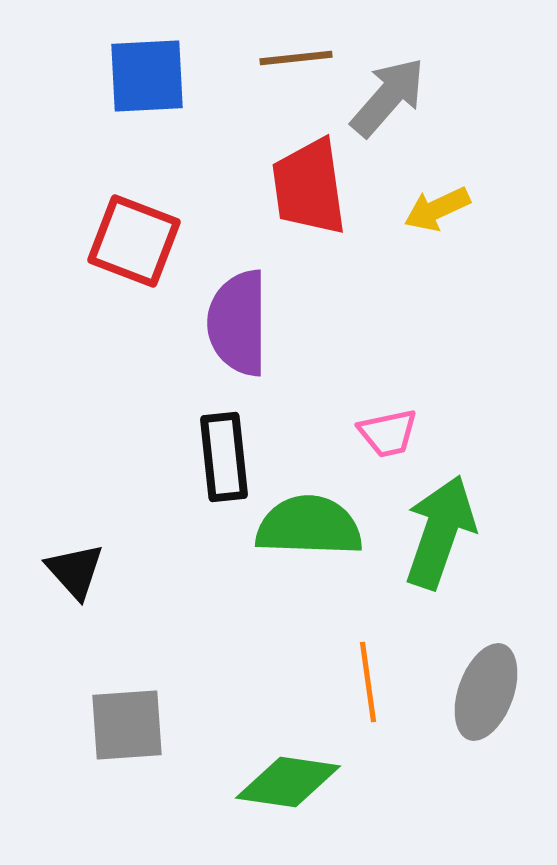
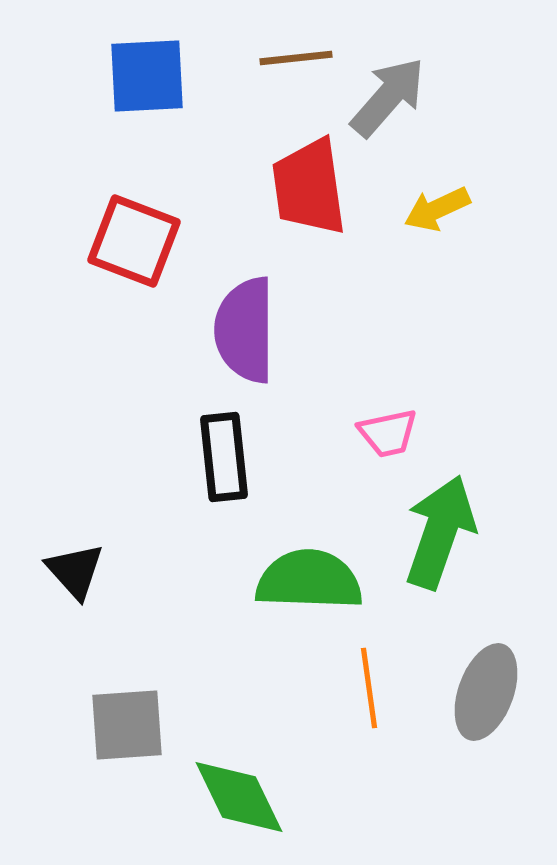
purple semicircle: moved 7 px right, 7 px down
green semicircle: moved 54 px down
orange line: moved 1 px right, 6 px down
green diamond: moved 49 px left, 15 px down; rotated 56 degrees clockwise
